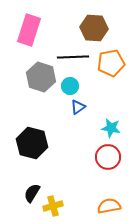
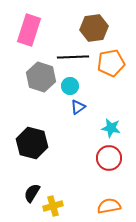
brown hexagon: rotated 12 degrees counterclockwise
red circle: moved 1 px right, 1 px down
